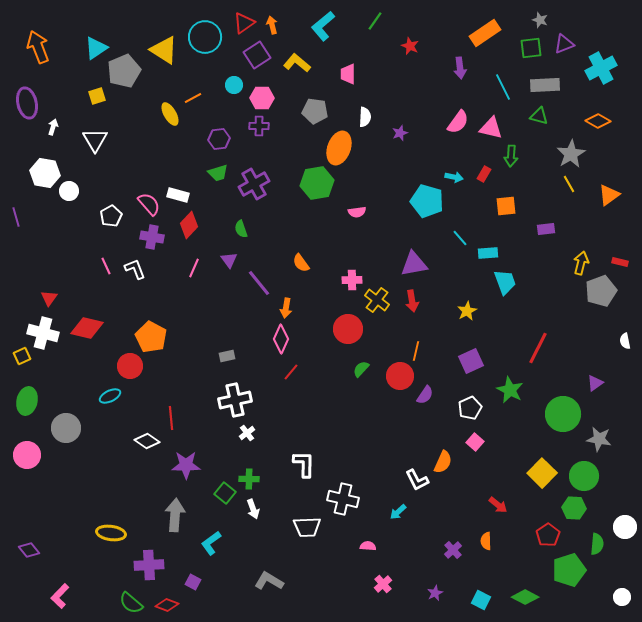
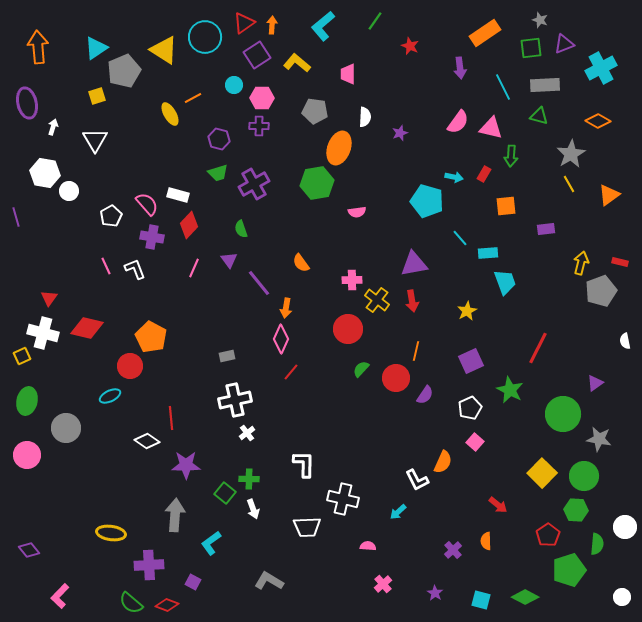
orange arrow at (272, 25): rotated 18 degrees clockwise
orange arrow at (38, 47): rotated 16 degrees clockwise
purple hexagon at (219, 139): rotated 20 degrees clockwise
pink semicircle at (149, 204): moved 2 px left
red circle at (400, 376): moved 4 px left, 2 px down
green hexagon at (574, 508): moved 2 px right, 2 px down
purple star at (435, 593): rotated 14 degrees counterclockwise
cyan square at (481, 600): rotated 12 degrees counterclockwise
